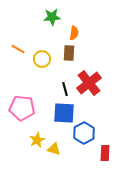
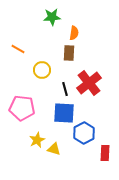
yellow circle: moved 11 px down
